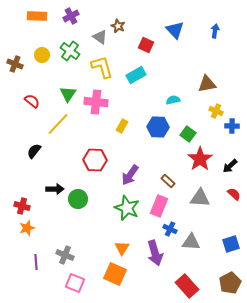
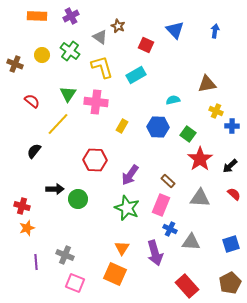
pink rectangle at (159, 206): moved 2 px right, 1 px up
